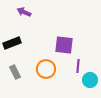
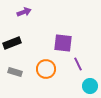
purple arrow: rotated 136 degrees clockwise
purple square: moved 1 px left, 2 px up
purple line: moved 2 px up; rotated 32 degrees counterclockwise
gray rectangle: rotated 48 degrees counterclockwise
cyan circle: moved 6 px down
